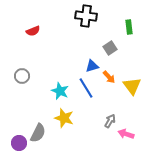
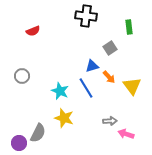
gray arrow: rotated 56 degrees clockwise
